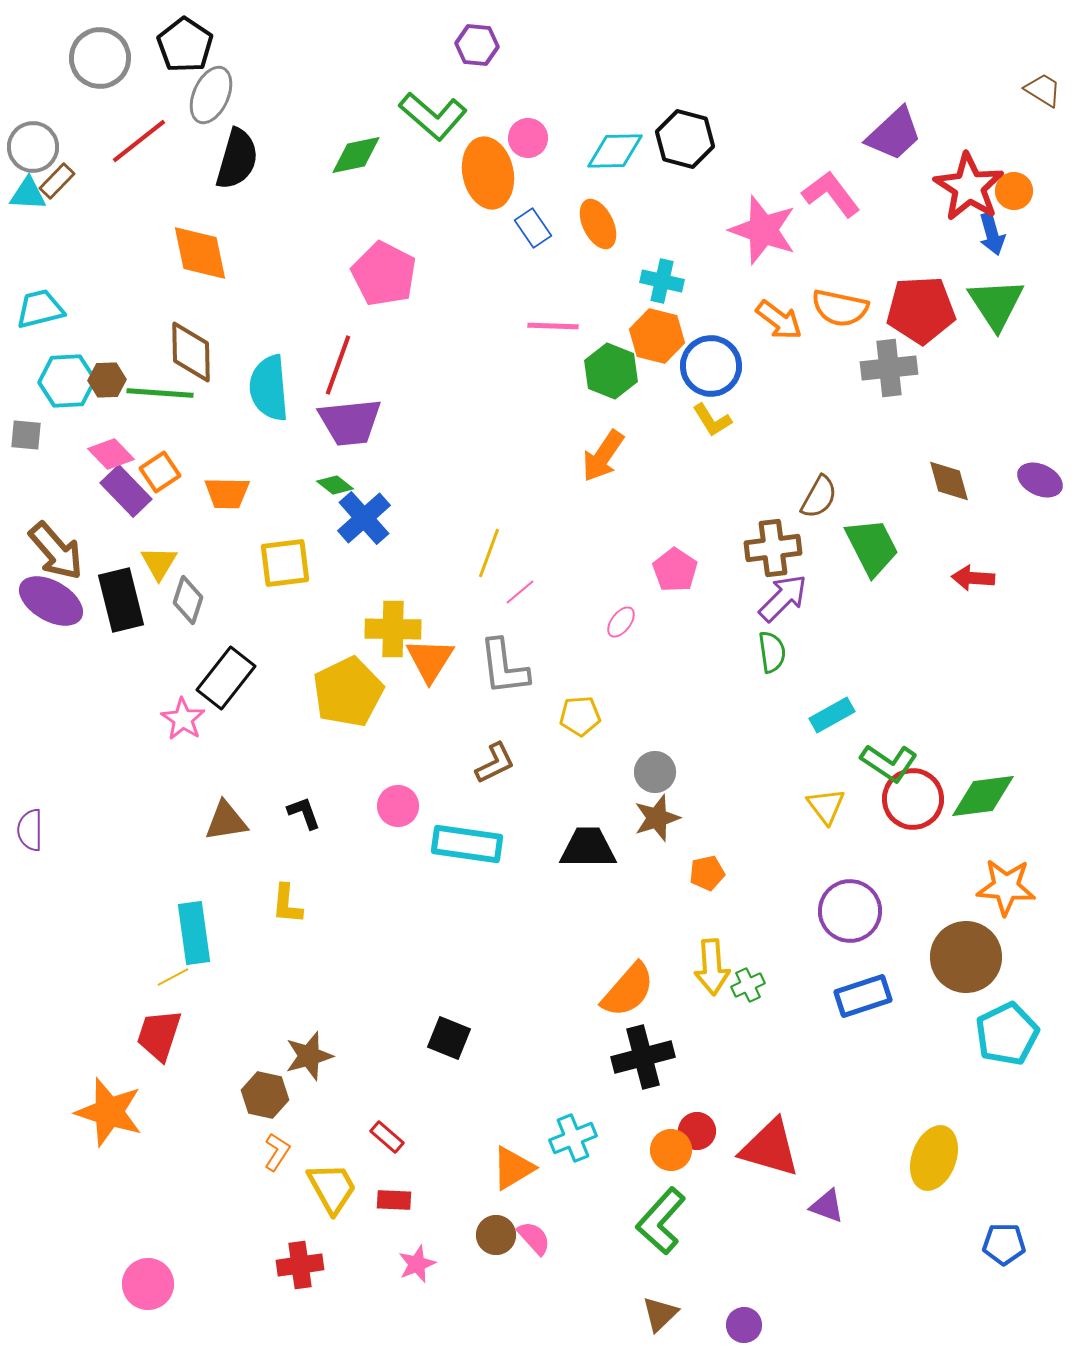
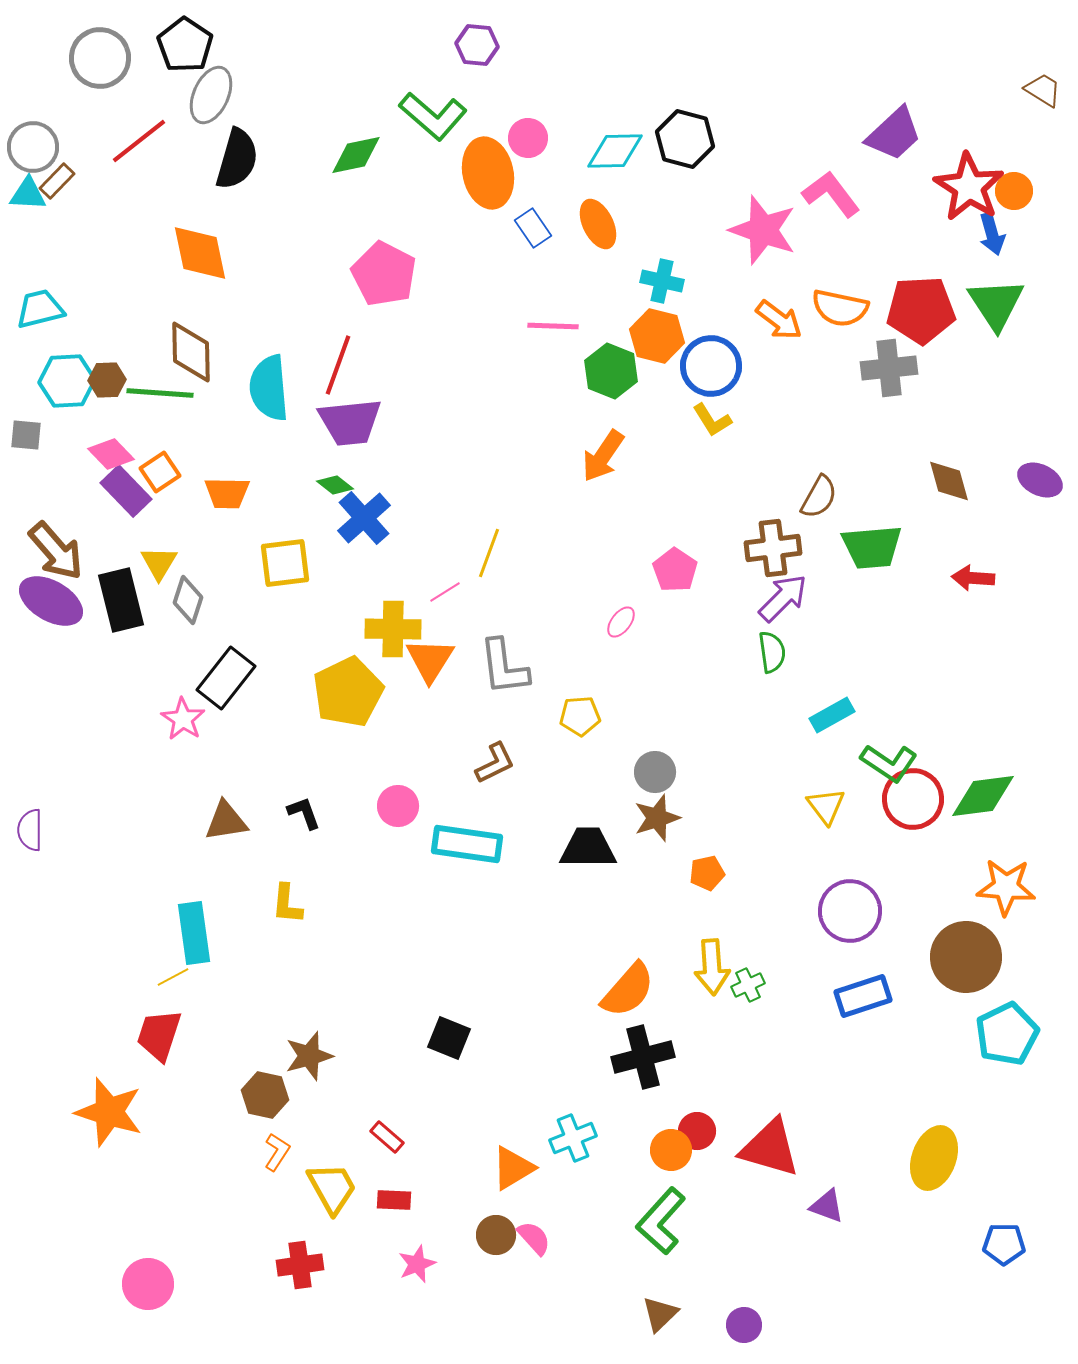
green trapezoid at (872, 547): rotated 112 degrees clockwise
pink line at (520, 592): moved 75 px left; rotated 8 degrees clockwise
